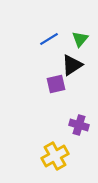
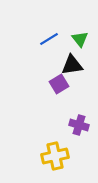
green triangle: rotated 18 degrees counterclockwise
black triangle: rotated 25 degrees clockwise
purple square: moved 3 px right; rotated 18 degrees counterclockwise
yellow cross: rotated 16 degrees clockwise
